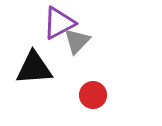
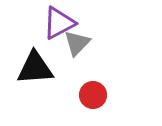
gray triangle: moved 2 px down
black triangle: moved 1 px right
